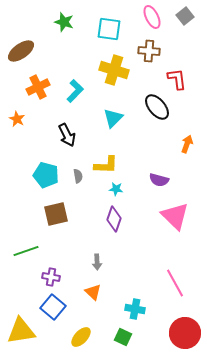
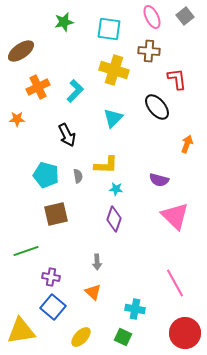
green star: rotated 30 degrees counterclockwise
orange star: rotated 28 degrees counterclockwise
